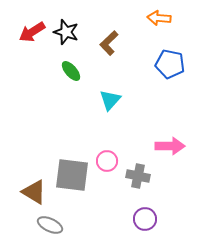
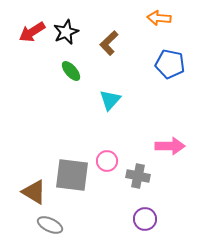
black star: rotated 30 degrees clockwise
